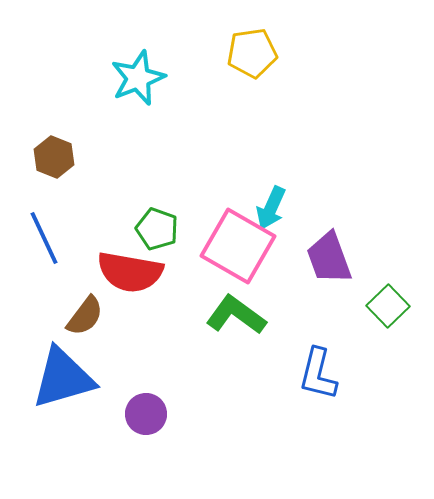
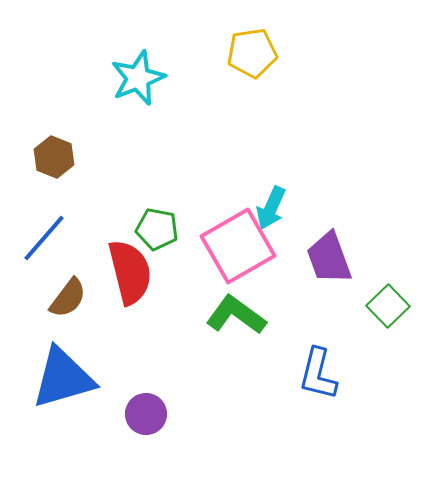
green pentagon: rotated 9 degrees counterclockwise
blue line: rotated 66 degrees clockwise
pink square: rotated 30 degrees clockwise
red semicircle: rotated 114 degrees counterclockwise
brown semicircle: moved 17 px left, 18 px up
